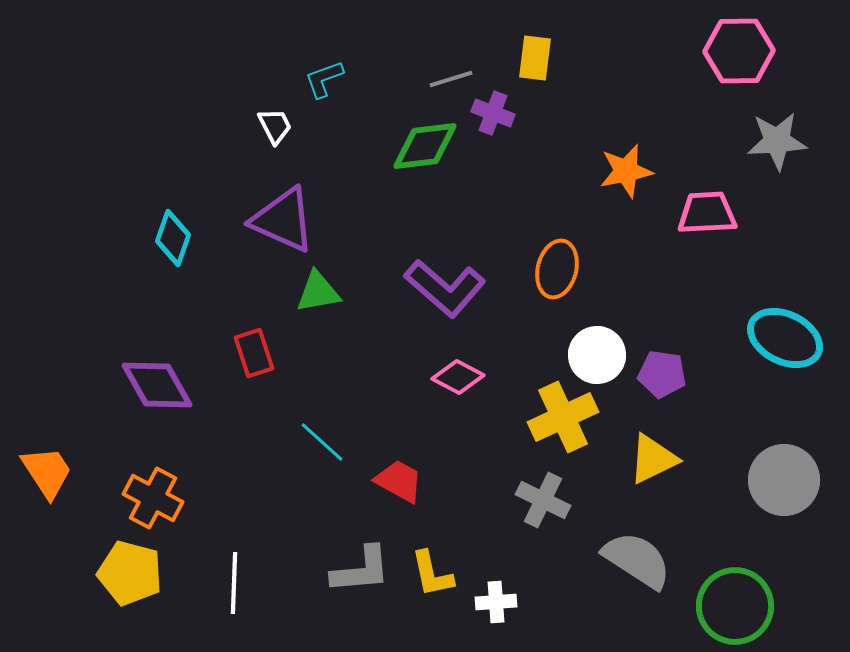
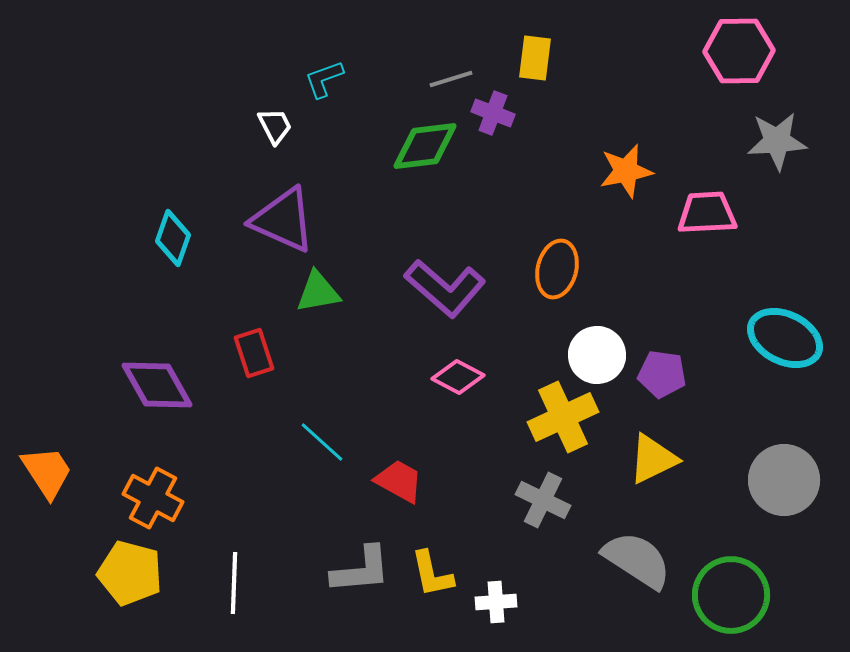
green circle: moved 4 px left, 11 px up
